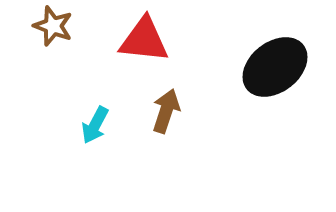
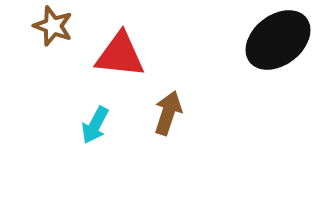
red triangle: moved 24 px left, 15 px down
black ellipse: moved 3 px right, 27 px up
brown arrow: moved 2 px right, 2 px down
